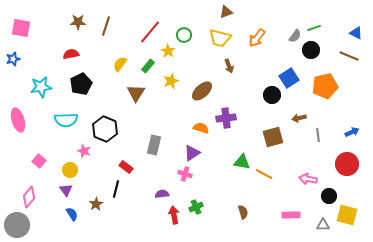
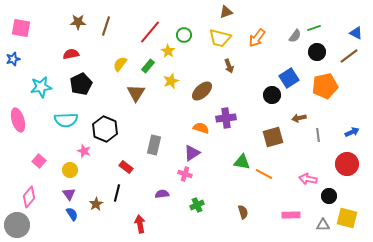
black circle at (311, 50): moved 6 px right, 2 px down
brown line at (349, 56): rotated 60 degrees counterclockwise
black line at (116, 189): moved 1 px right, 4 px down
purple triangle at (66, 190): moved 3 px right, 4 px down
green cross at (196, 207): moved 1 px right, 2 px up
red arrow at (174, 215): moved 34 px left, 9 px down
yellow square at (347, 215): moved 3 px down
